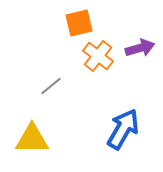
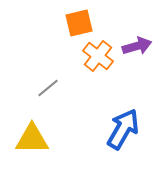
purple arrow: moved 3 px left, 2 px up
gray line: moved 3 px left, 2 px down
